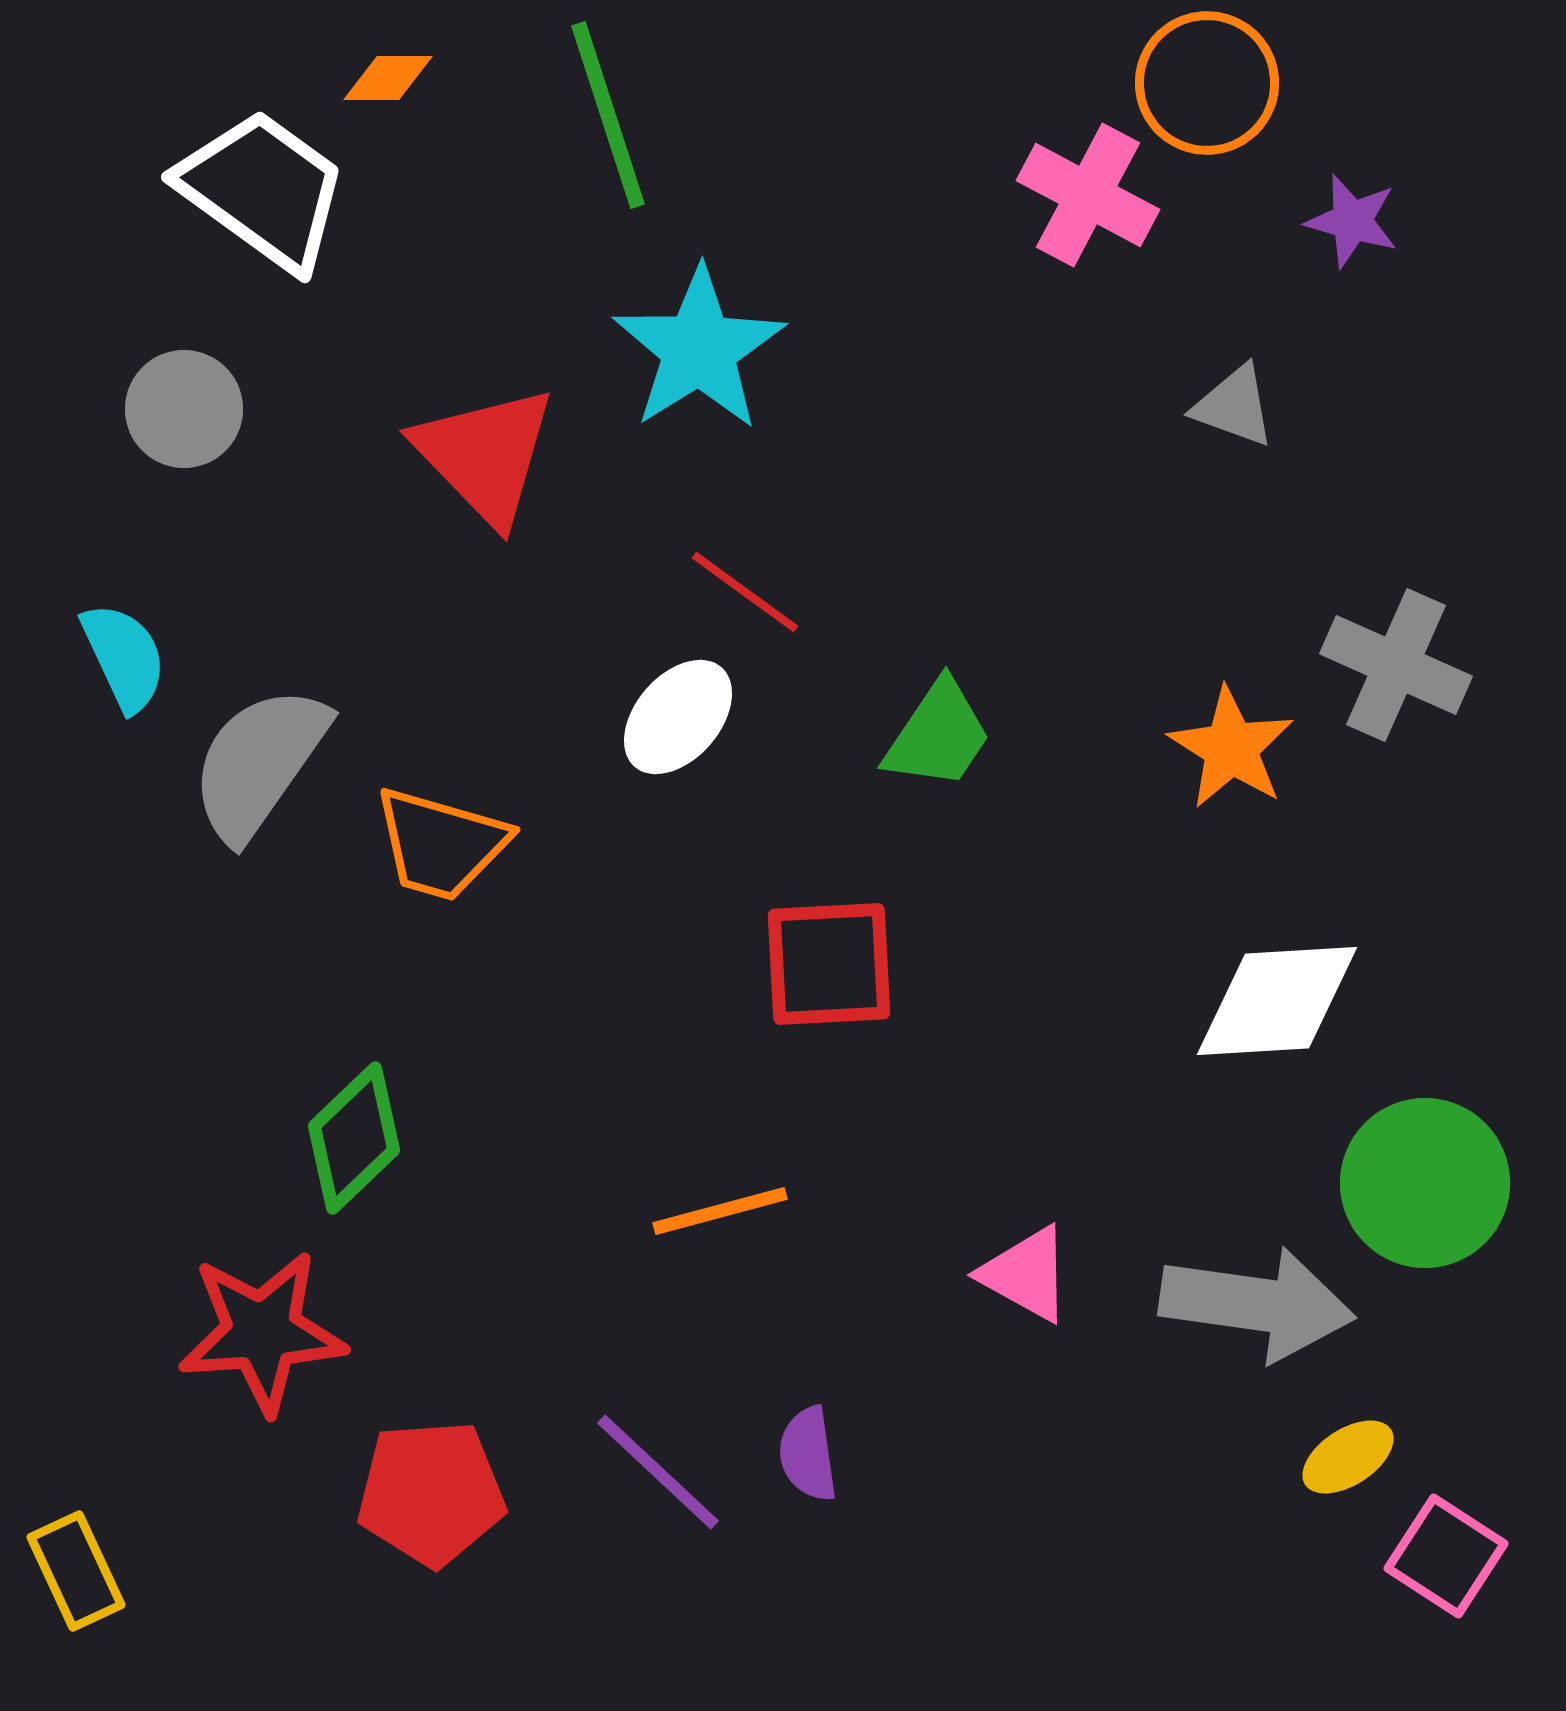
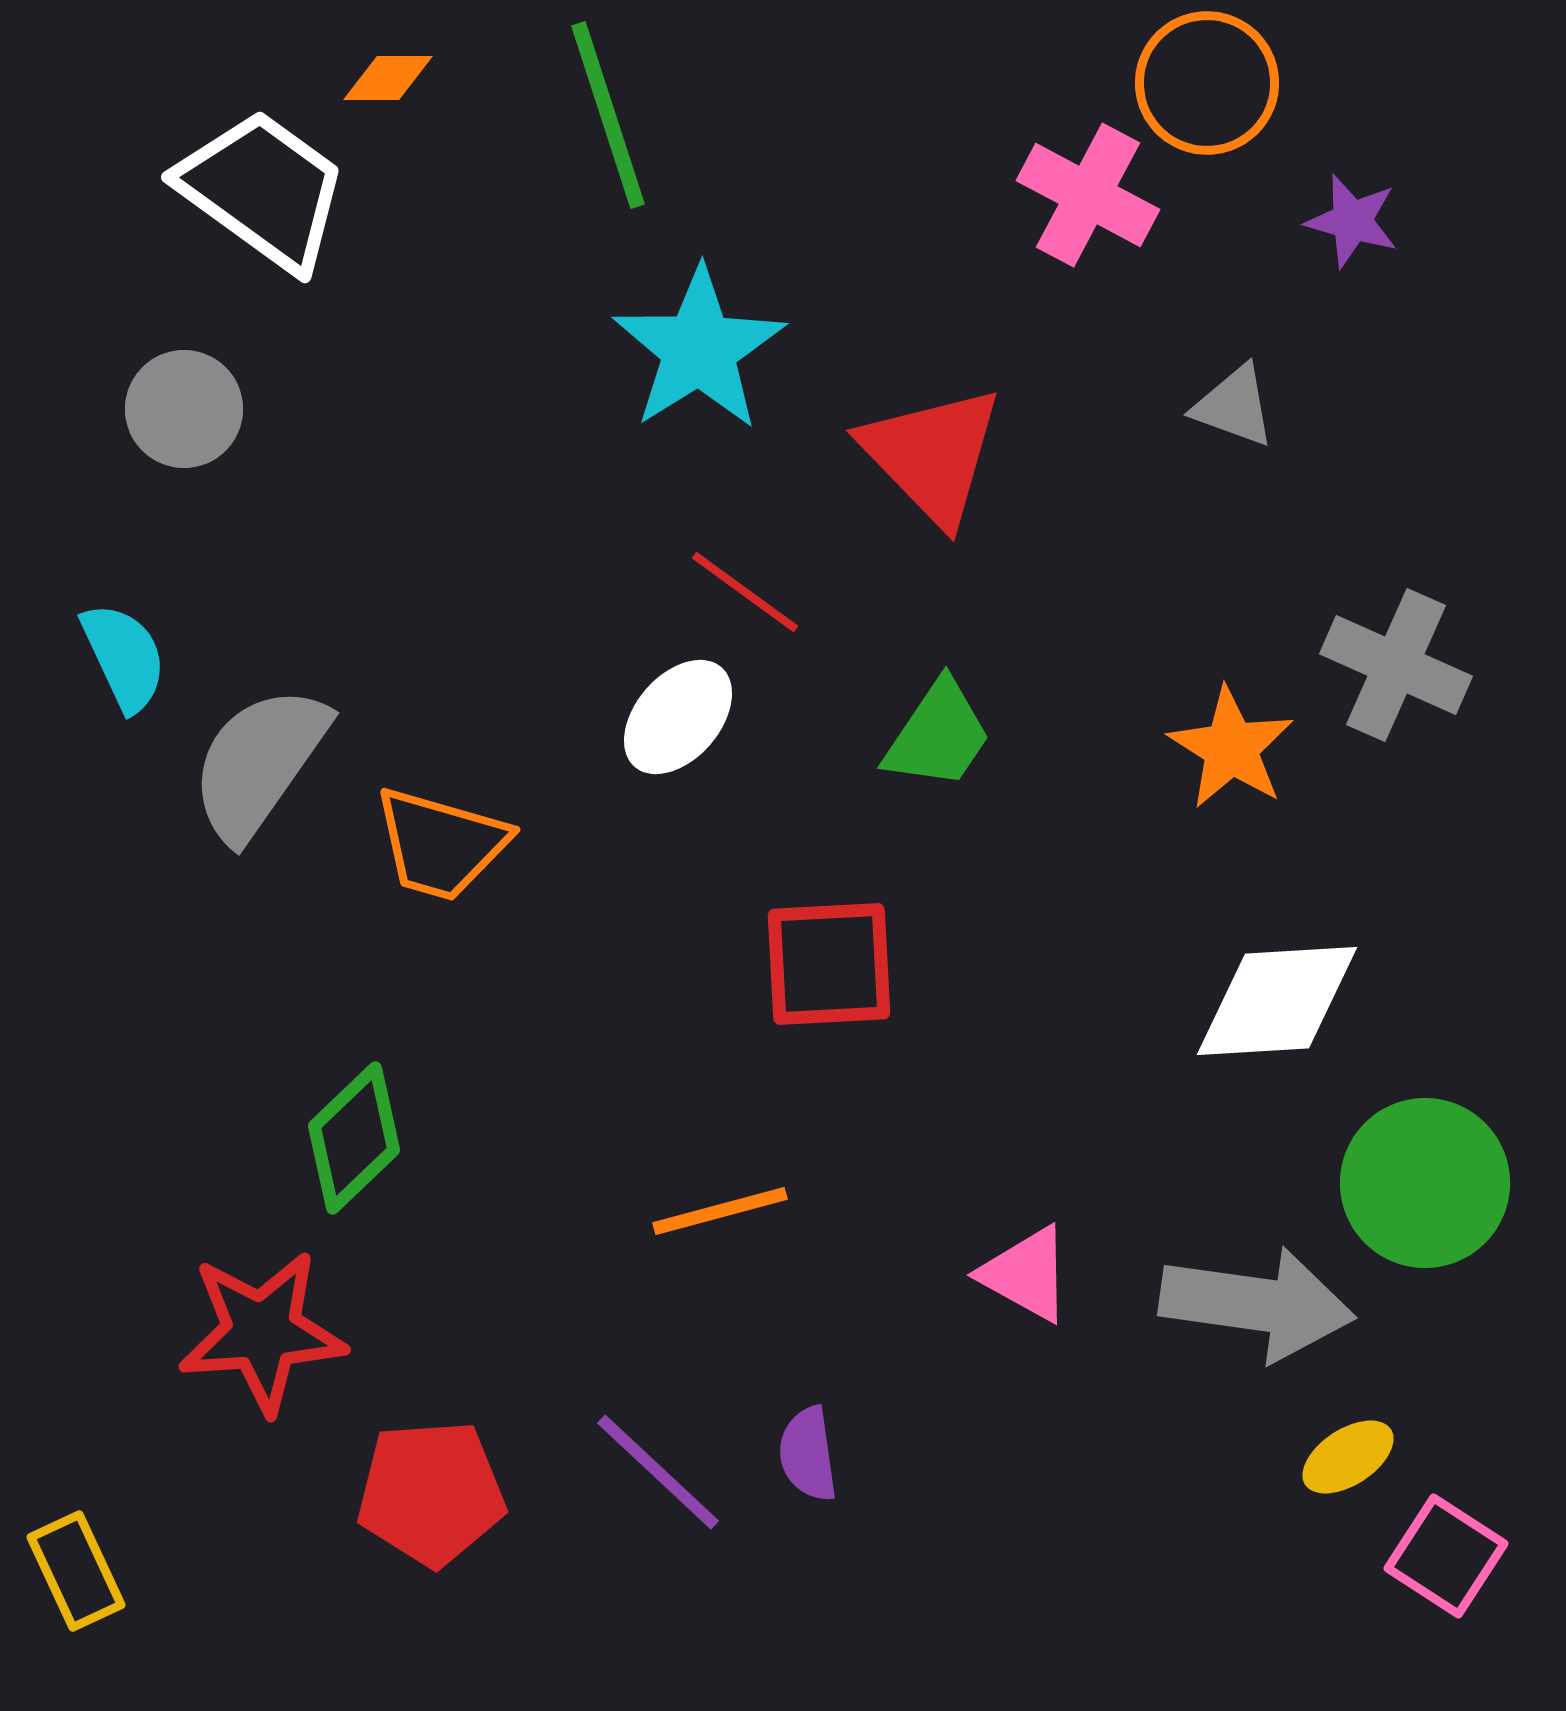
red triangle: moved 447 px right
